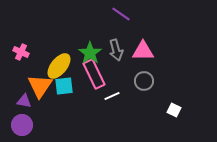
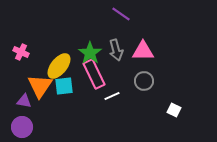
purple circle: moved 2 px down
